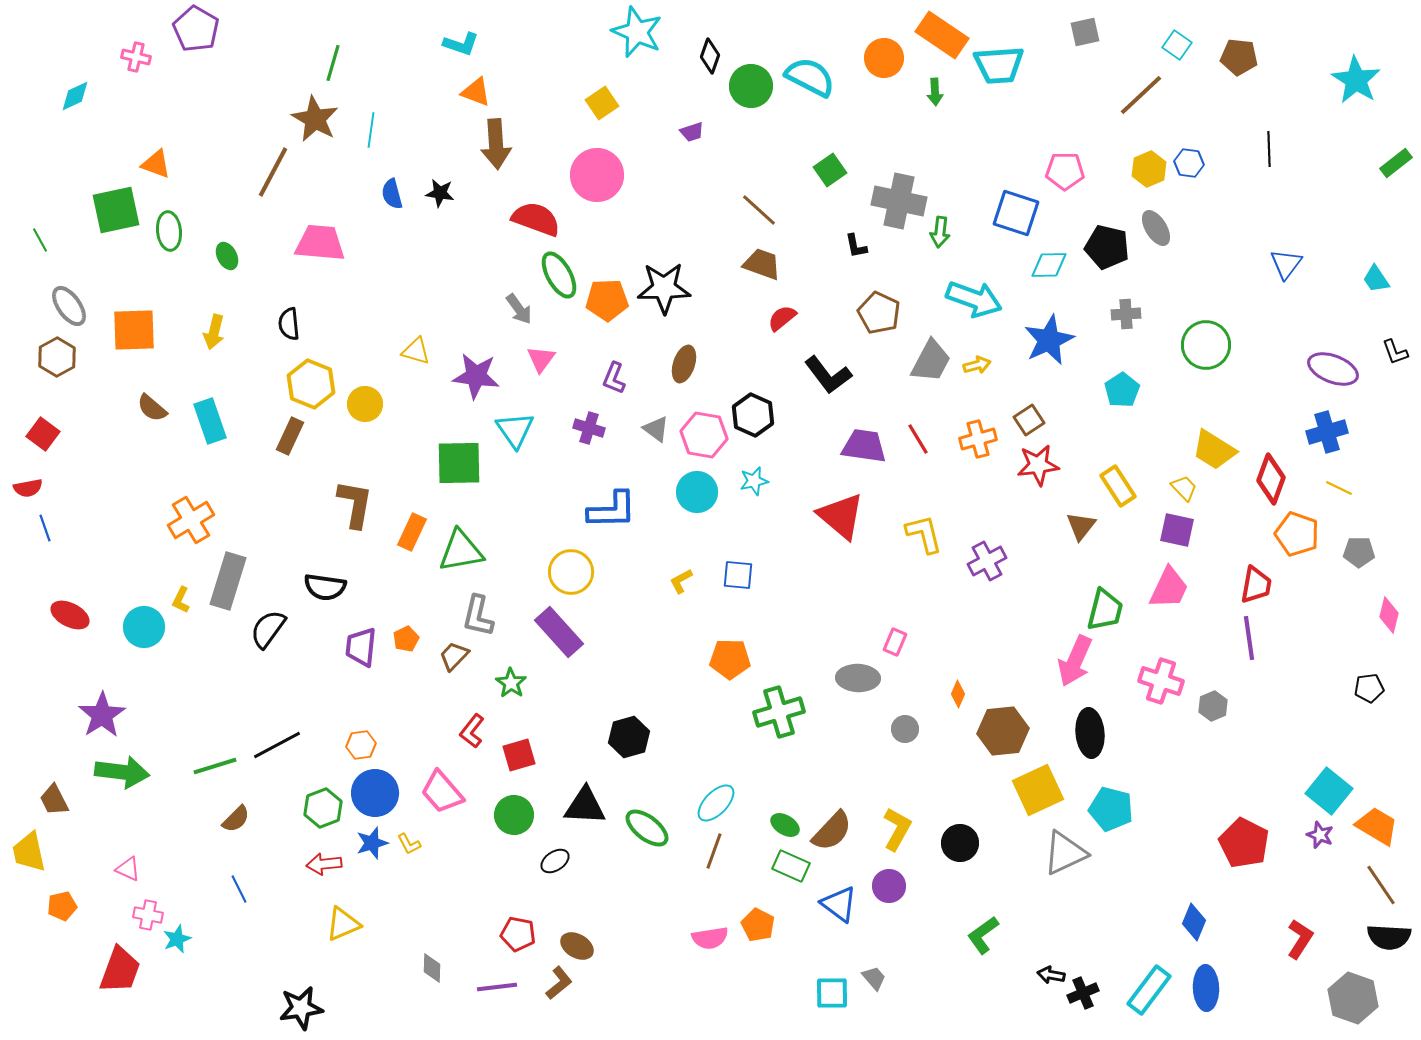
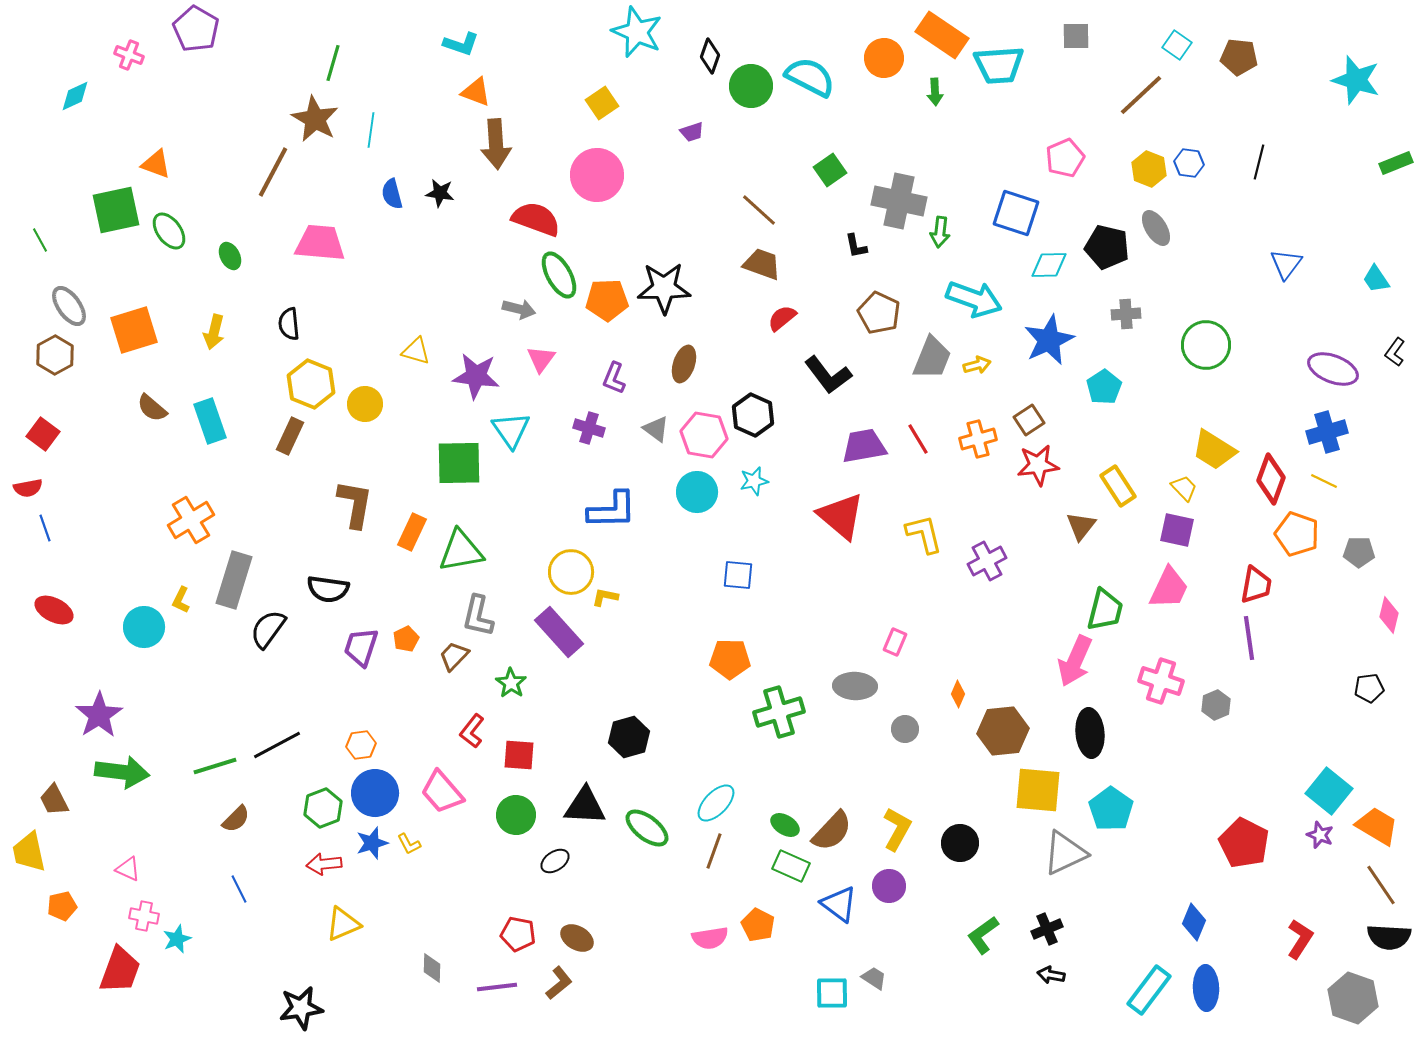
gray square at (1085, 32): moved 9 px left, 4 px down; rotated 12 degrees clockwise
pink cross at (136, 57): moved 7 px left, 2 px up; rotated 8 degrees clockwise
cyan star at (1356, 80): rotated 15 degrees counterclockwise
black line at (1269, 149): moved 10 px left, 13 px down; rotated 16 degrees clockwise
green rectangle at (1396, 163): rotated 16 degrees clockwise
yellow hexagon at (1149, 169): rotated 16 degrees counterclockwise
pink pentagon at (1065, 171): moved 13 px up; rotated 24 degrees counterclockwise
green ellipse at (169, 231): rotated 30 degrees counterclockwise
green ellipse at (227, 256): moved 3 px right
gray arrow at (519, 309): rotated 40 degrees counterclockwise
orange square at (134, 330): rotated 15 degrees counterclockwise
black L-shape at (1395, 352): rotated 56 degrees clockwise
brown hexagon at (57, 357): moved 2 px left, 2 px up
gray trapezoid at (931, 361): moved 1 px right, 3 px up; rotated 6 degrees counterclockwise
cyan pentagon at (1122, 390): moved 18 px left, 3 px up
cyan triangle at (515, 430): moved 4 px left
purple trapezoid at (864, 446): rotated 18 degrees counterclockwise
yellow line at (1339, 488): moved 15 px left, 7 px up
gray rectangle at (228, 581): moved 6 px right, 1 px up
yellow L-shape at (681, 581): moved 76 px left, 16 px down; rotated 40 degrees clockwise
black semicircle at (325, 587): moved 3 px right, 2 px down
red ellipse at (70, 615): moved 16 px left, 5 px up
purple trapezoid at (361, 647): rotated 12 degrees clockwise
gray ellipse at (858, 678): moved 3 px left, 8 px down
gray hexagon at (1213, 706): moved 3 px right, 1 px up
purple star at (102, 715): moved 3 px left
red square at (519, 755): rotated 20 degrees clockwise
yellow square at (1038, 790): rotated 30 degrees clockwise
cyan pentagon at (1111, 809): rotated 21 degrees clockwise
green circle at (514, 815): moved 2 px right
pink cross at (148, 915): moved 4 px left, 1 px down
brown ellipse at (577, 946): moved 8 px up
gray trapezoid at (874, 978): rotated 16 degrees counterclockwise
black cross at (1083, 993): moved 36 px left, 64 px up
